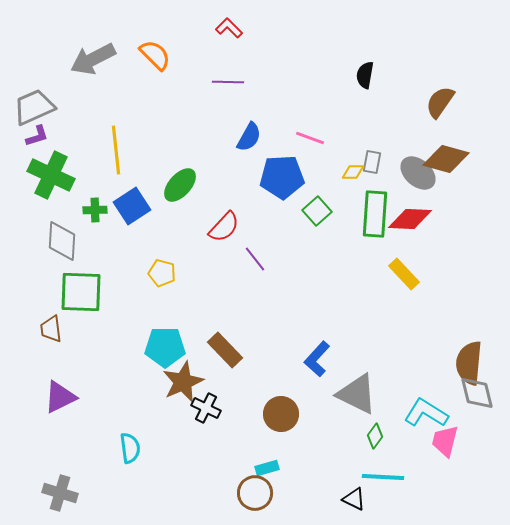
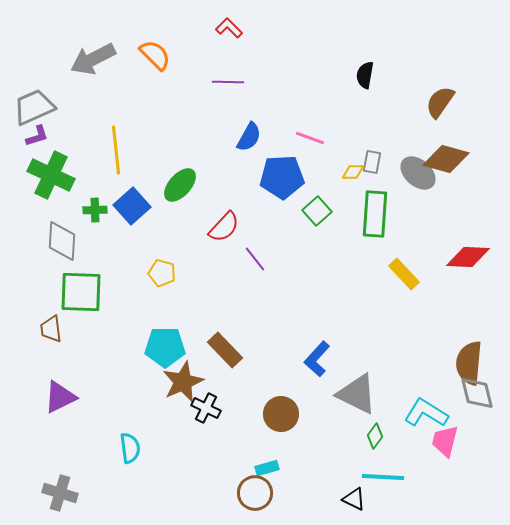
blue square at (132, 206): rotated 9 degrees counterclockwise
red diamond at (410, 219): moved 58 px right, 38 px down
